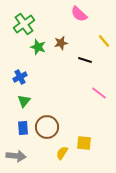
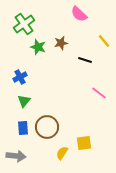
yellow square: rotated 14 degrees counterclockwise
